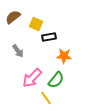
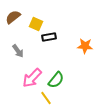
orange star: moved 21 px right, 10 px up
